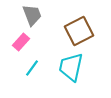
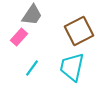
gray trapezoid: rotated 55 degrees clockwise
pink rectangle: moved 2 px left, 5 px up
cyan trapezoid: moved 1 px right
